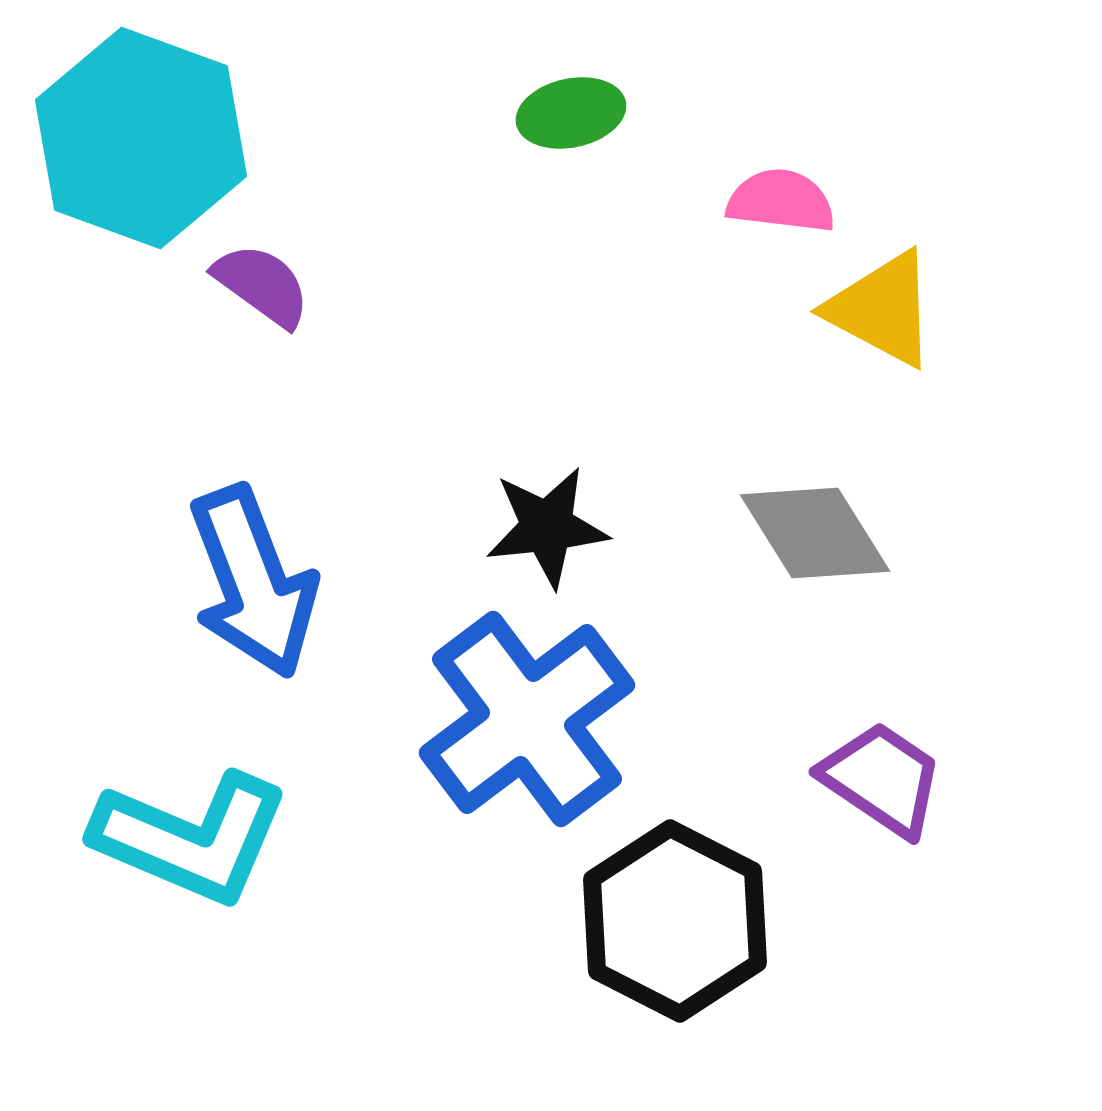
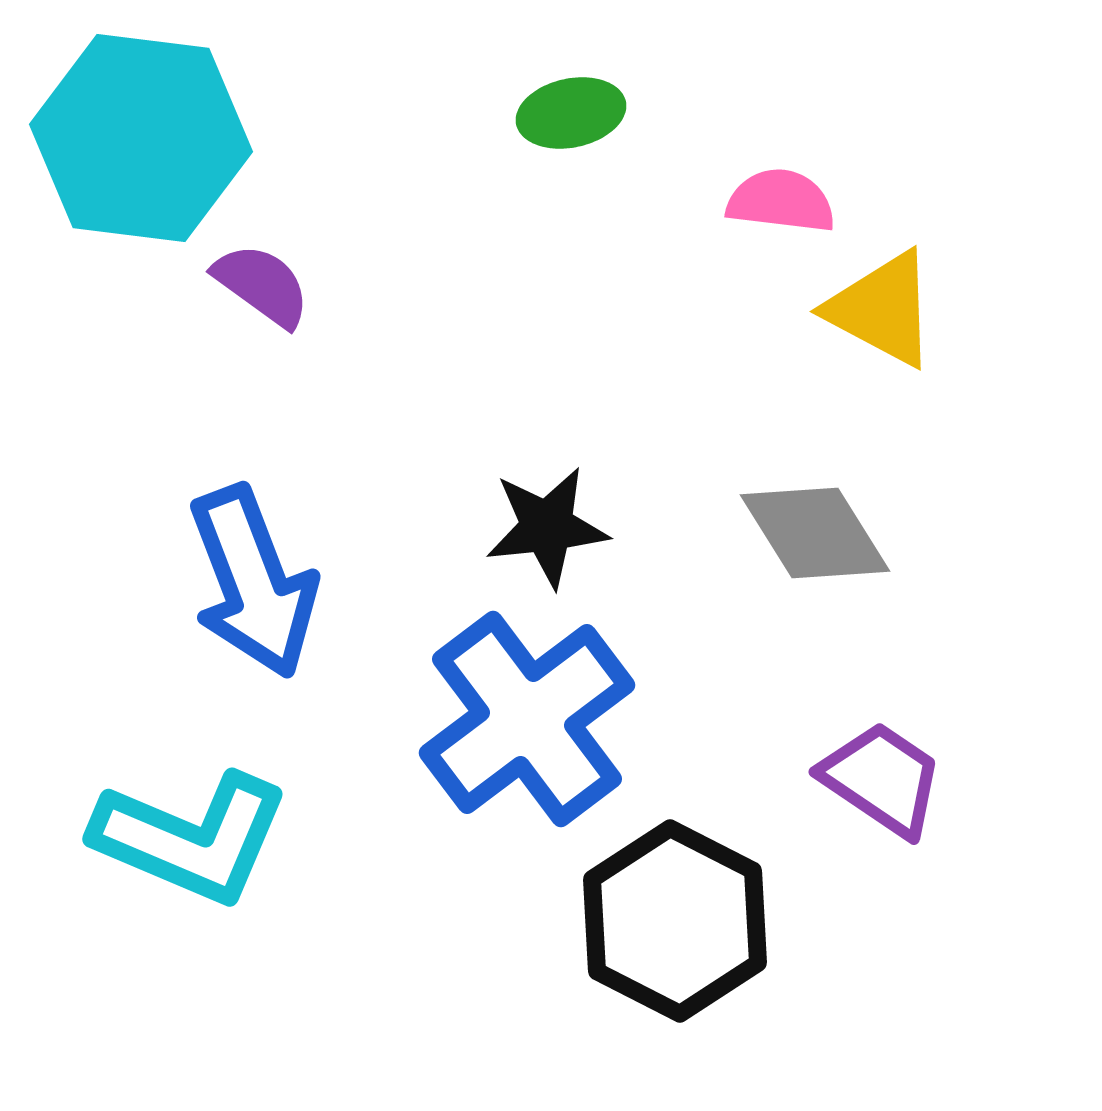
cyan hexagon: rotated 13 degrees counterclockwise
